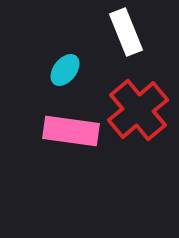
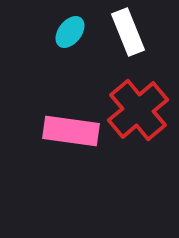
white rectangle: moved 2 px right
cyan ellipse: moved 5 px right, 38 px up
